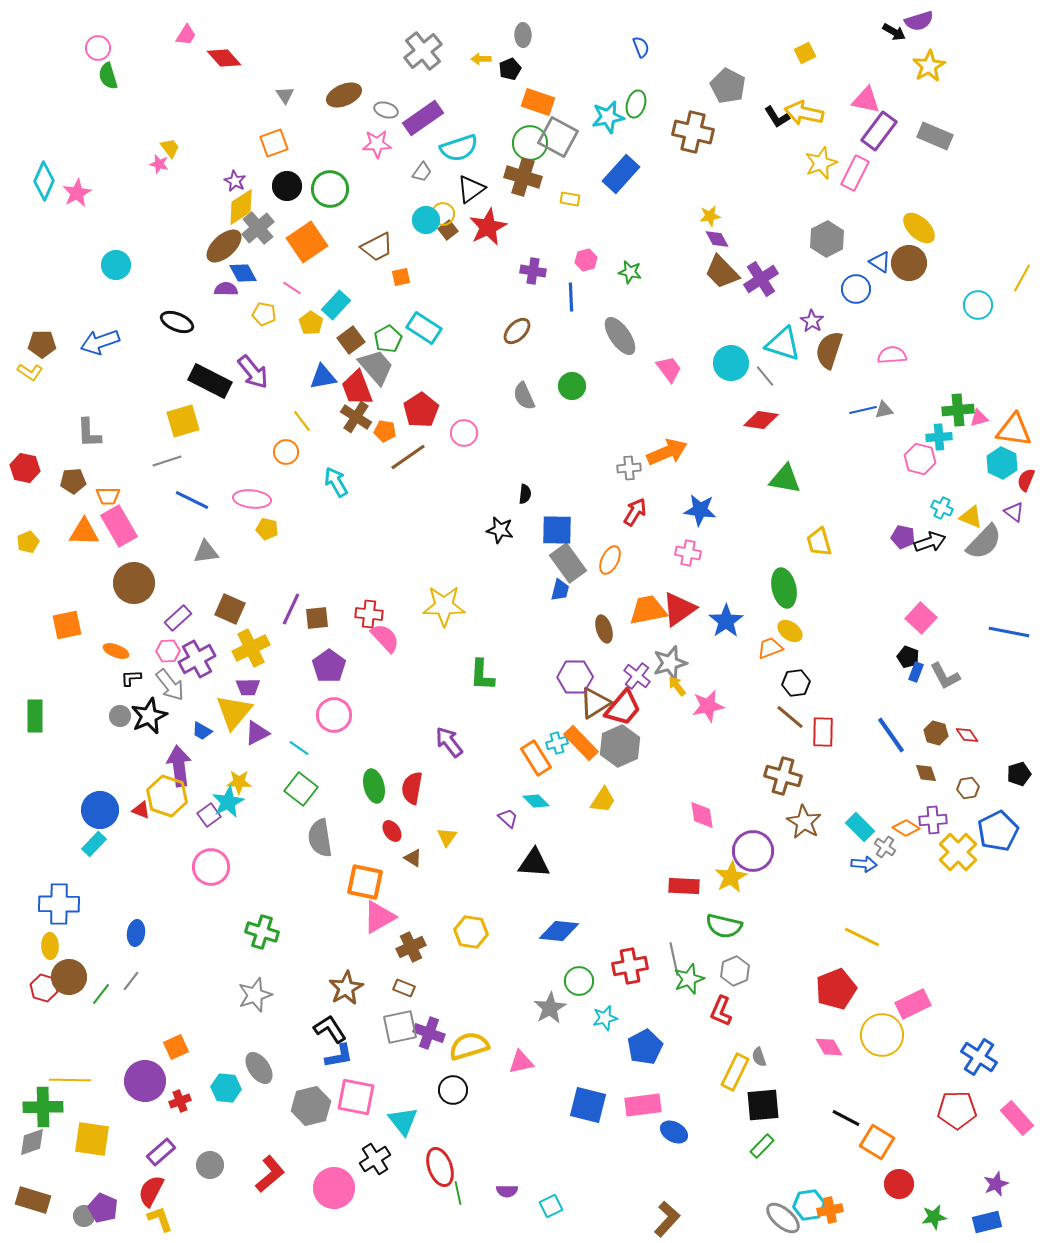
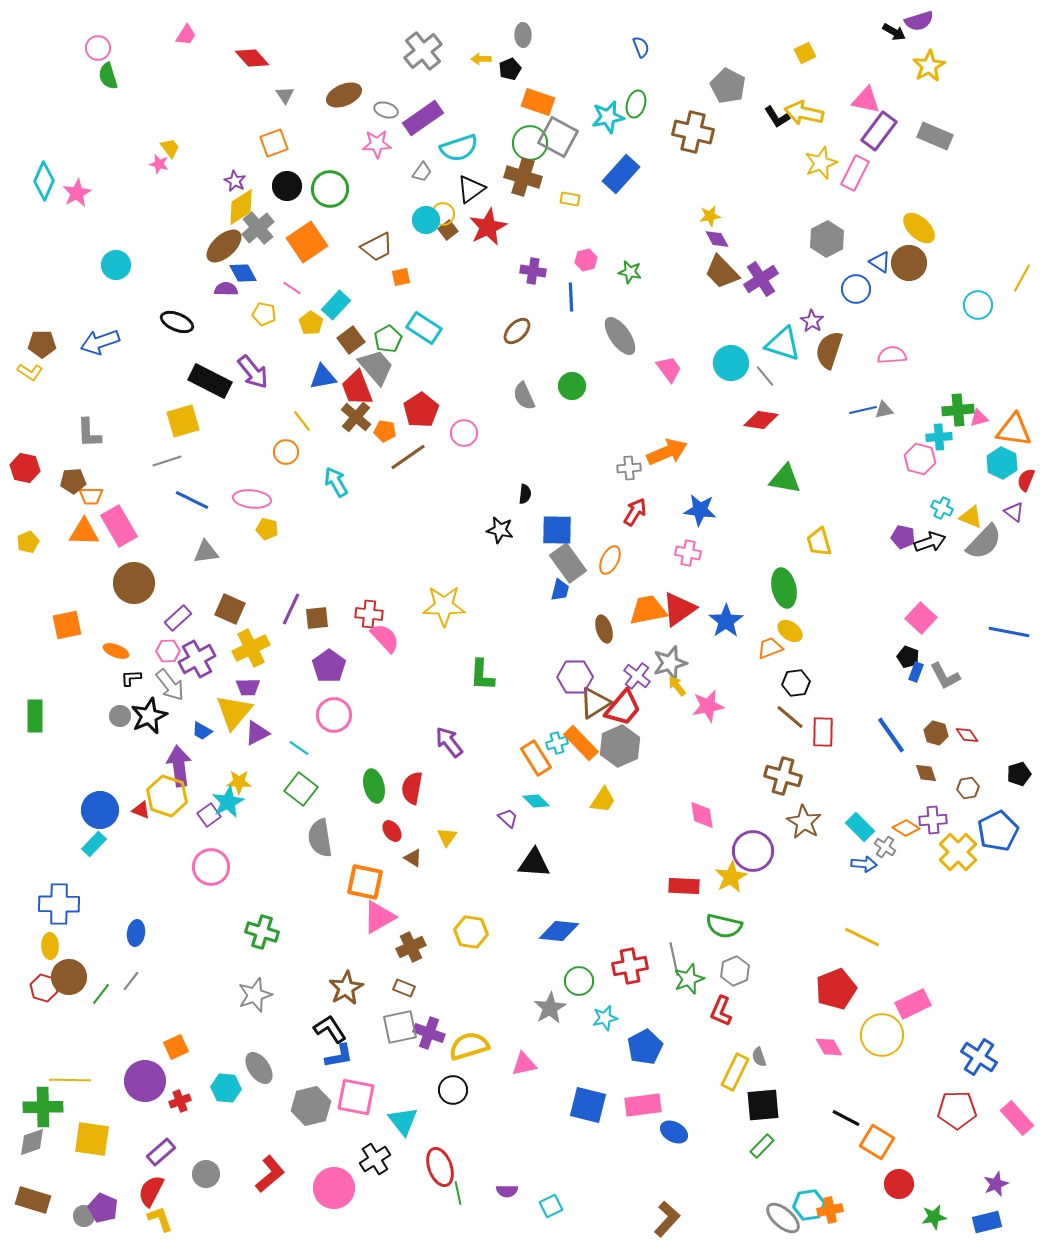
red diamond at (224, 58): moved 28 px right
brown cross at (356, 417): rotated 8 degrees clockwise
orange trapezoid at (108, 496): moved 17 px left
pink triangle at (521, 1062): moved 3 px right, 2 px down
gray circle at (210, 1165): moved 4 px left, 9 px down
